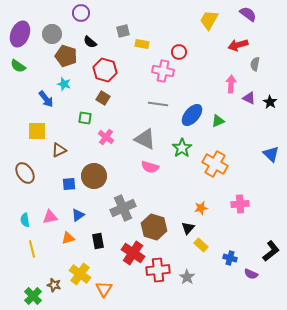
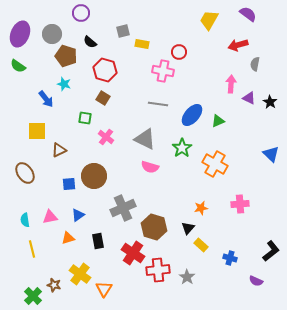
purple semicircle at (251, 274): moved 5 px right, 7 px down
